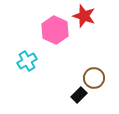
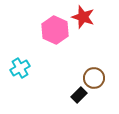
red star: moved 1 px left, 1 px down
cyan cross: moved 7 px left, 7 px down
